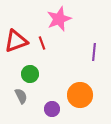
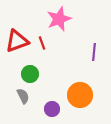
red triangle: moved 1 px right
gray semicircle: moved 2 px right
